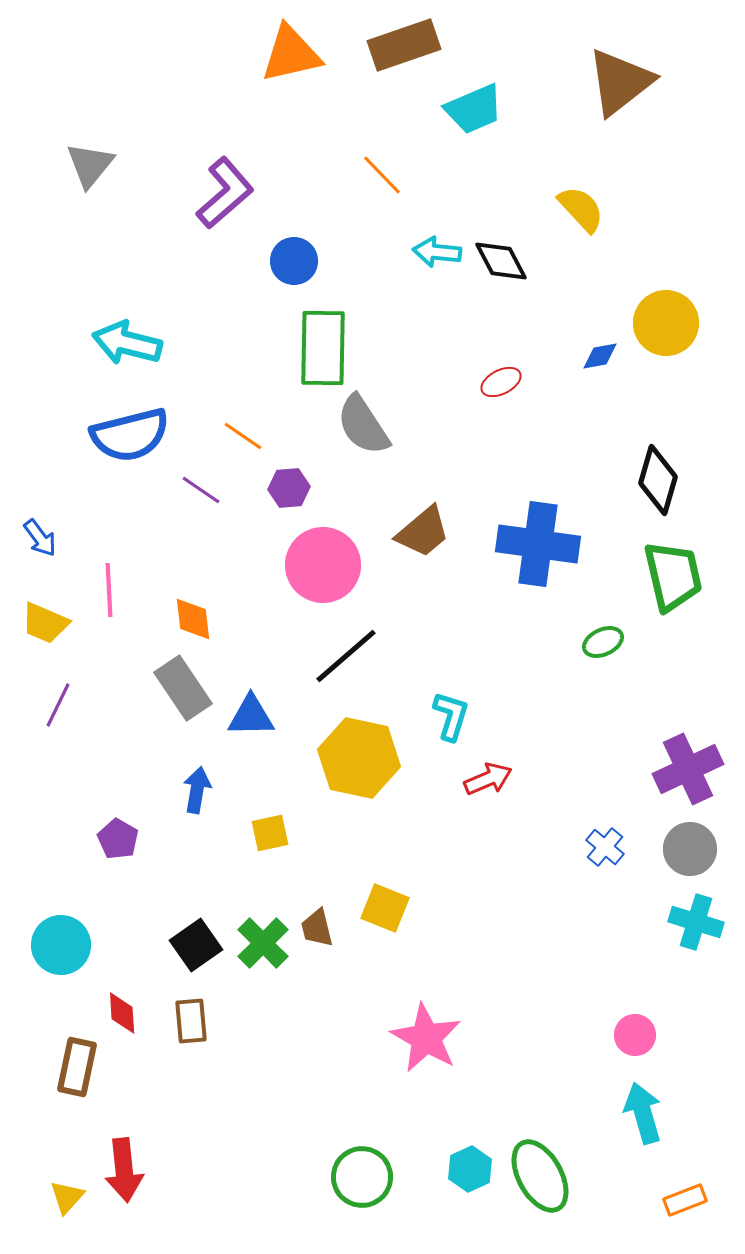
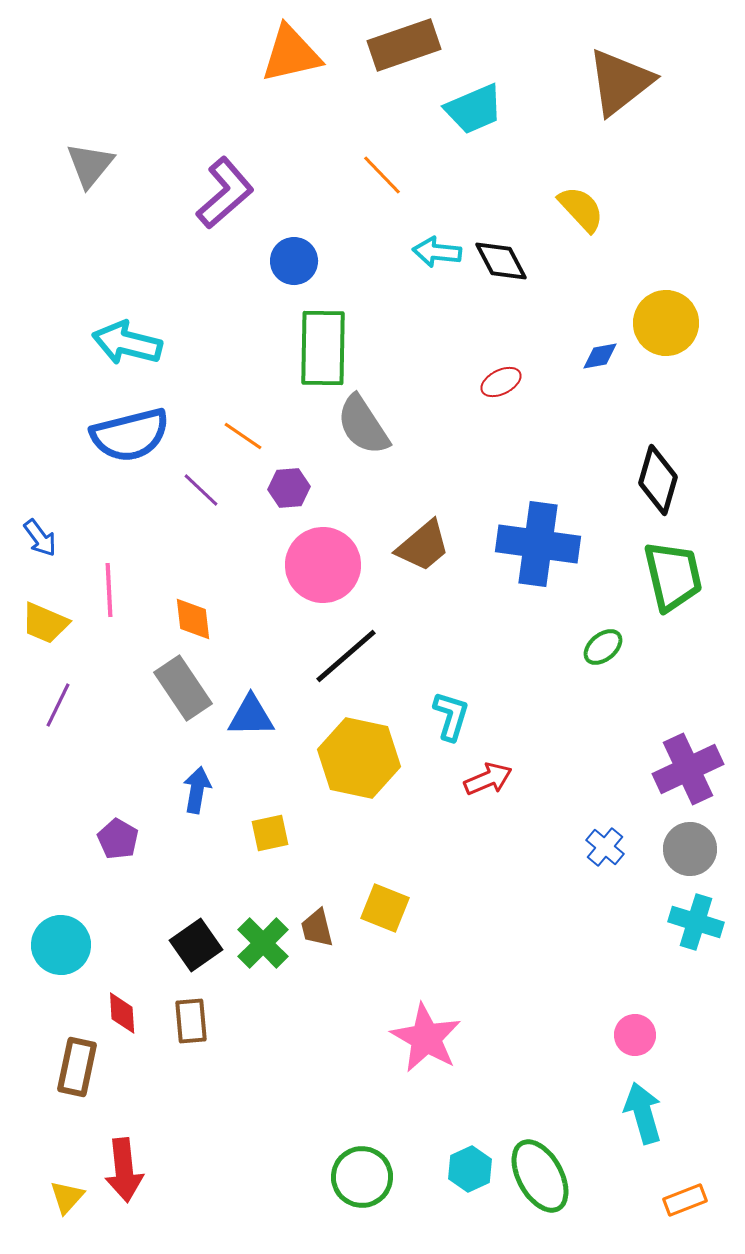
purple line at (201, 490): rotated 9 degrees clockwise
brown trapezoid at (423, 532): moved 14 px down
green ellipse at (603, 642): moved 5 px down; rotated 15 degrees counterclockwise
